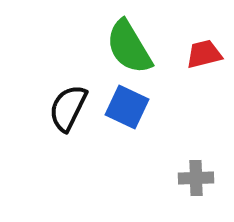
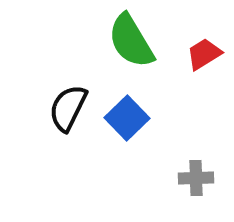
green semicircle: moved 2 px right, 6 px up
red trapezoid: rotated 18 degrees counterclockwise
blue square: moved 11 px down; rotated 21 degrees clockwise
